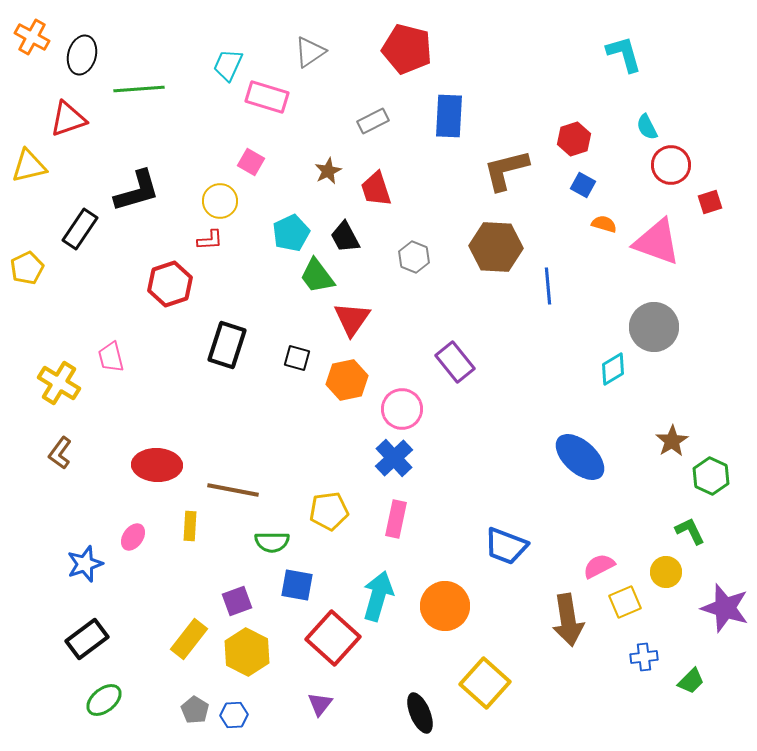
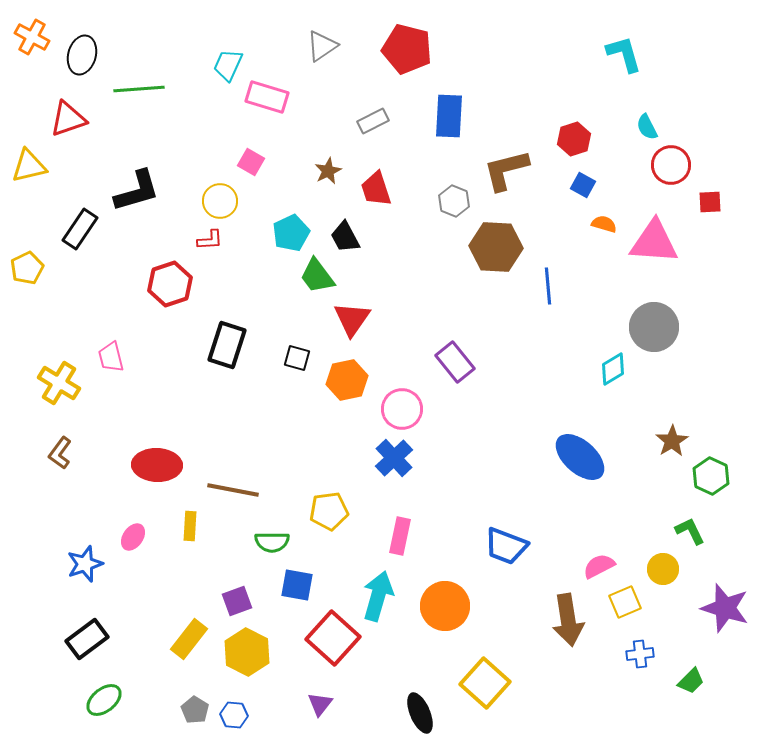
gray triangle at (310, 52): moved 12 px right, 6 px up
red square at (710, 202): rotated 15 degrees clockwise
pink triangle at (657, 242): moved 3 px left; rotated 16 degrees counterclockwise
gray hexagon at (414, 257): moved 40 px right, 56 px up
pink rectangle at (396, 519): moved 4 px right, 17 px down
yellow circle at (666, 572): moved 3 px left, 3 px up
blue cross at (644, 657): moved 4 px left, 3 px up
blue hexagon at (234, 715): rotated 8 degrees clockwise
